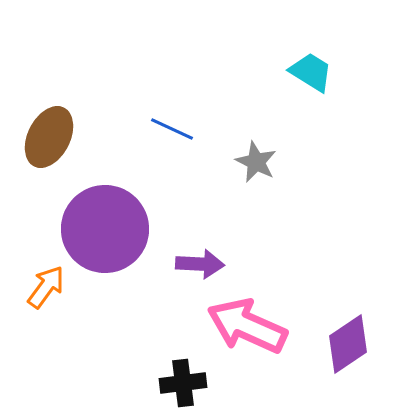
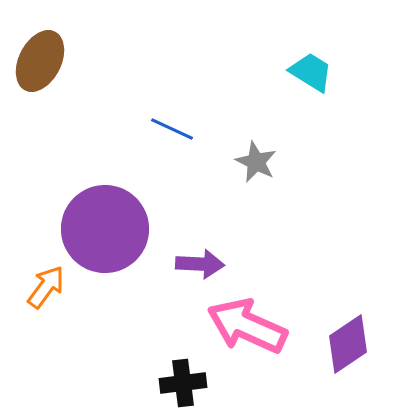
brown ellipse: moved 9 px left, 76 px up
